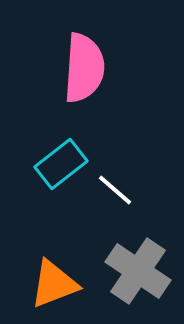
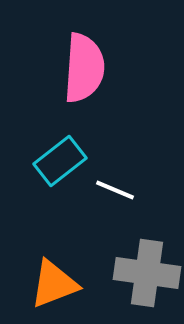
cyan rectangle: moved 1 px left, 3 px up
white line: rotated 18 degrees counterclockwise
gray cross: moved 9 px right, 2 px down; rotated 26 degrees counterclockwise
